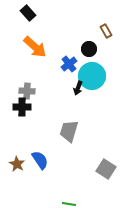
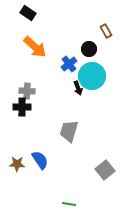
black rectangle: rotated 14 degrees counterclockwise
black arrow: rotated 40 degrees counterclockwise
brown star: rotated 28 degrees counterclockwise
gray square: moved 1 px left, 1 px down; rotated 18 degrees clockwise
